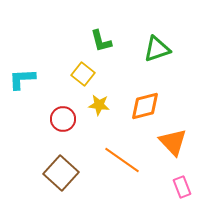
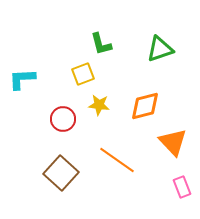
green L-shape: moved 3 px down
green triangle: moved 3 px right
yellow square: rotated 30 degrees clockwise
orange line: moved 5 px left
